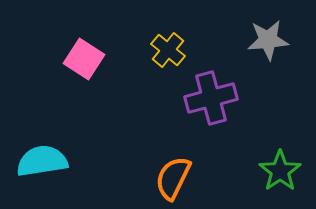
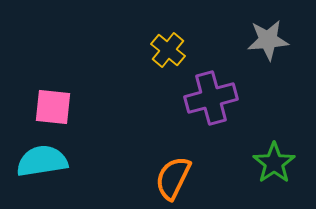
pink square: moved 31 px left, 48 px down; rotated 27 degrees counterclockwise
green star: moved 6 px left, 8 px up
